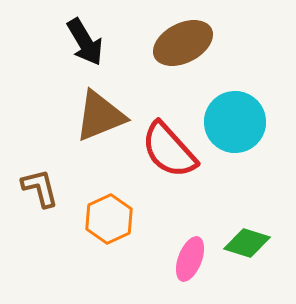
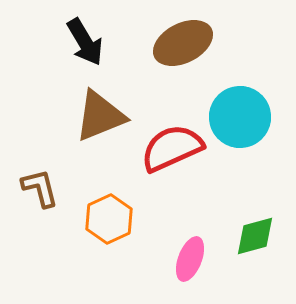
cyan circle: moved 5 px right, 5 px up
red semicircle: moved 3 px right, 2 px up; rotated 108 degrees clockwise
green diamond: moved 8 px right, 7 px up; rotated 33 degrees counterclockwise
